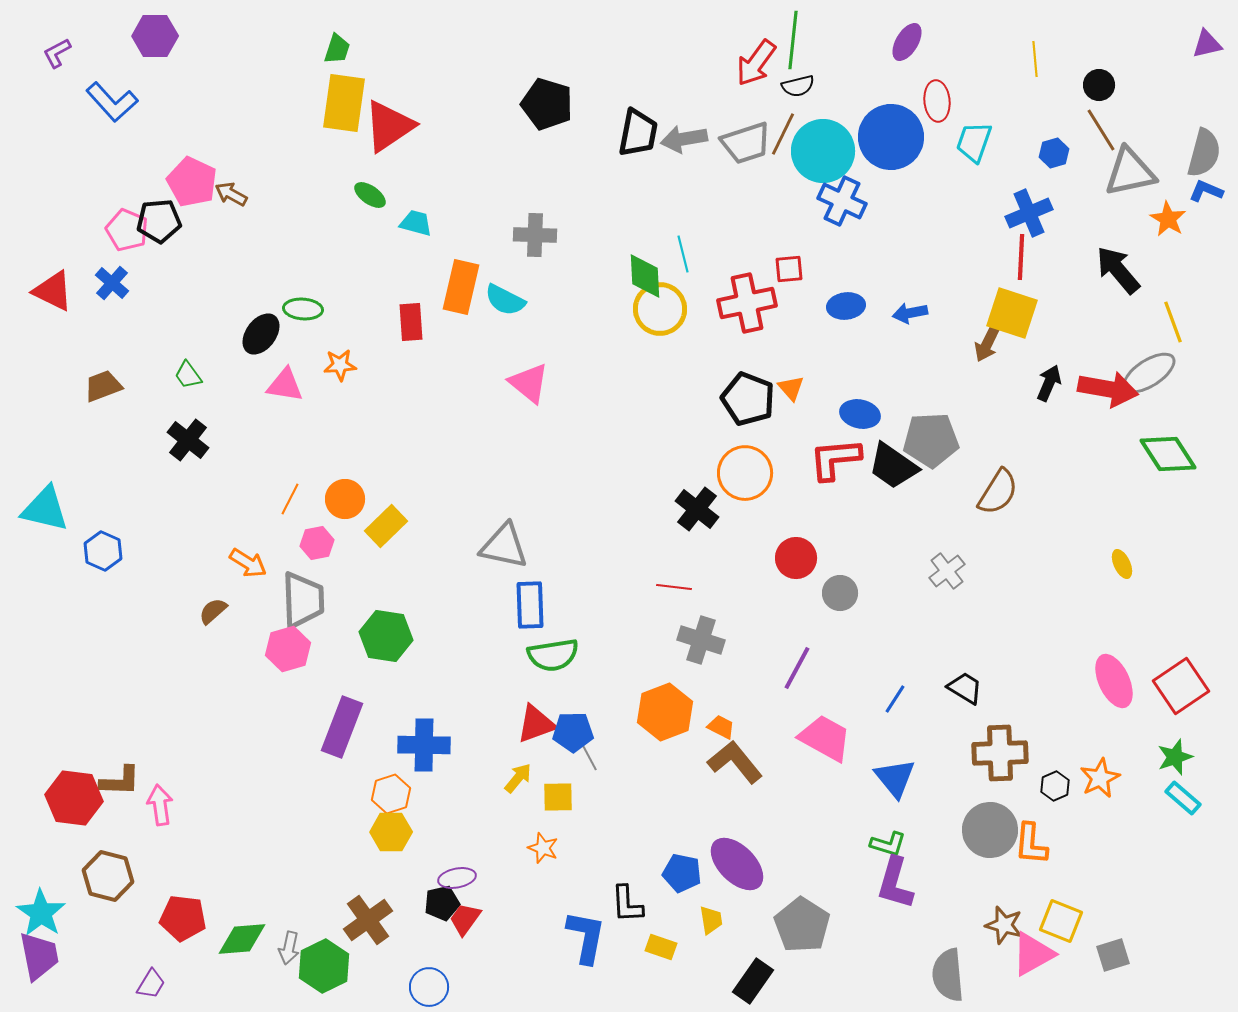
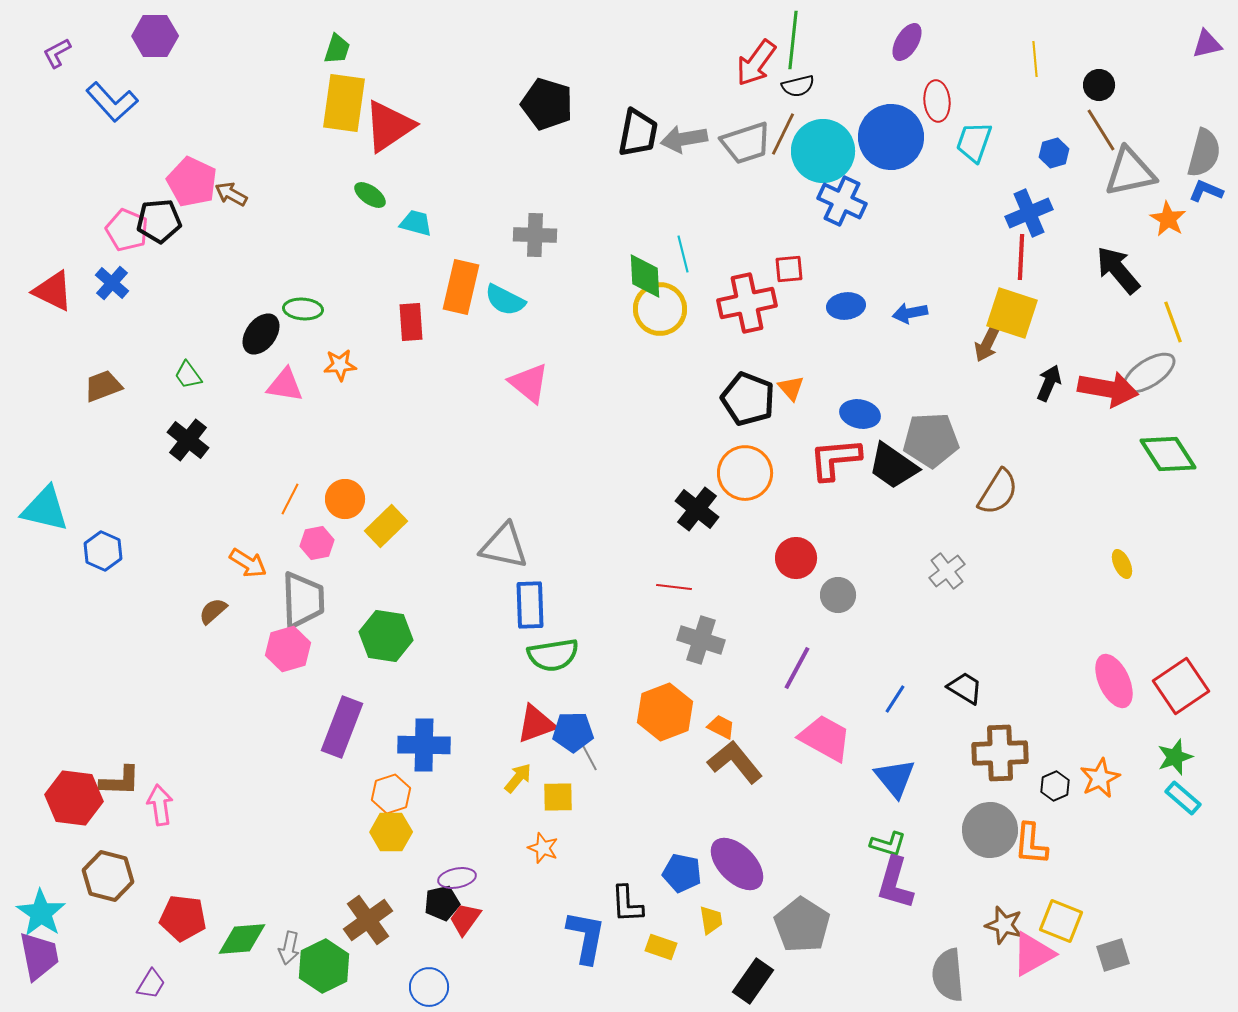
gray circle at (840, 593): moved 2 px left, 2 px down
